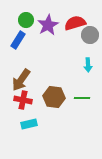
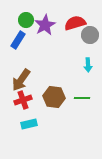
purple star: moved 3 px left
red cross: rotated 30 degrees counterclockwise
